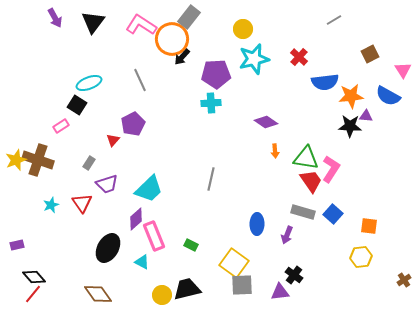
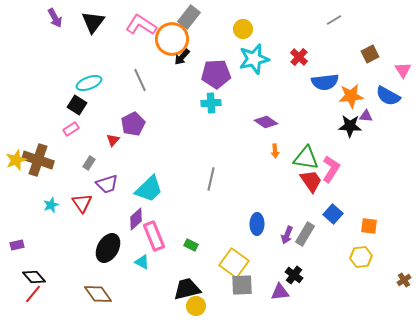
pink rectangle at (61, 126): moved 10 px right, 3 px down
gray rectangle at (303, 212): moved 2 px right, 22 px down; rotated 75 degrees counterclockwise
yellow circle at (162, 295): moved 34 px right, 11 px down
